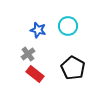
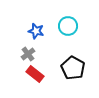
blue star: moved 2 px left, 1 px down
